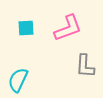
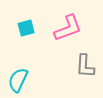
cyan square: rotated 12 degrees counterclockwise
